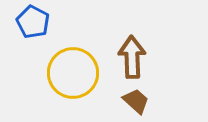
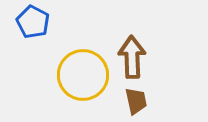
yellow circle: moved 10 px right, 2 px down
brown trapezoid: rotated 36 degrees clockwise
